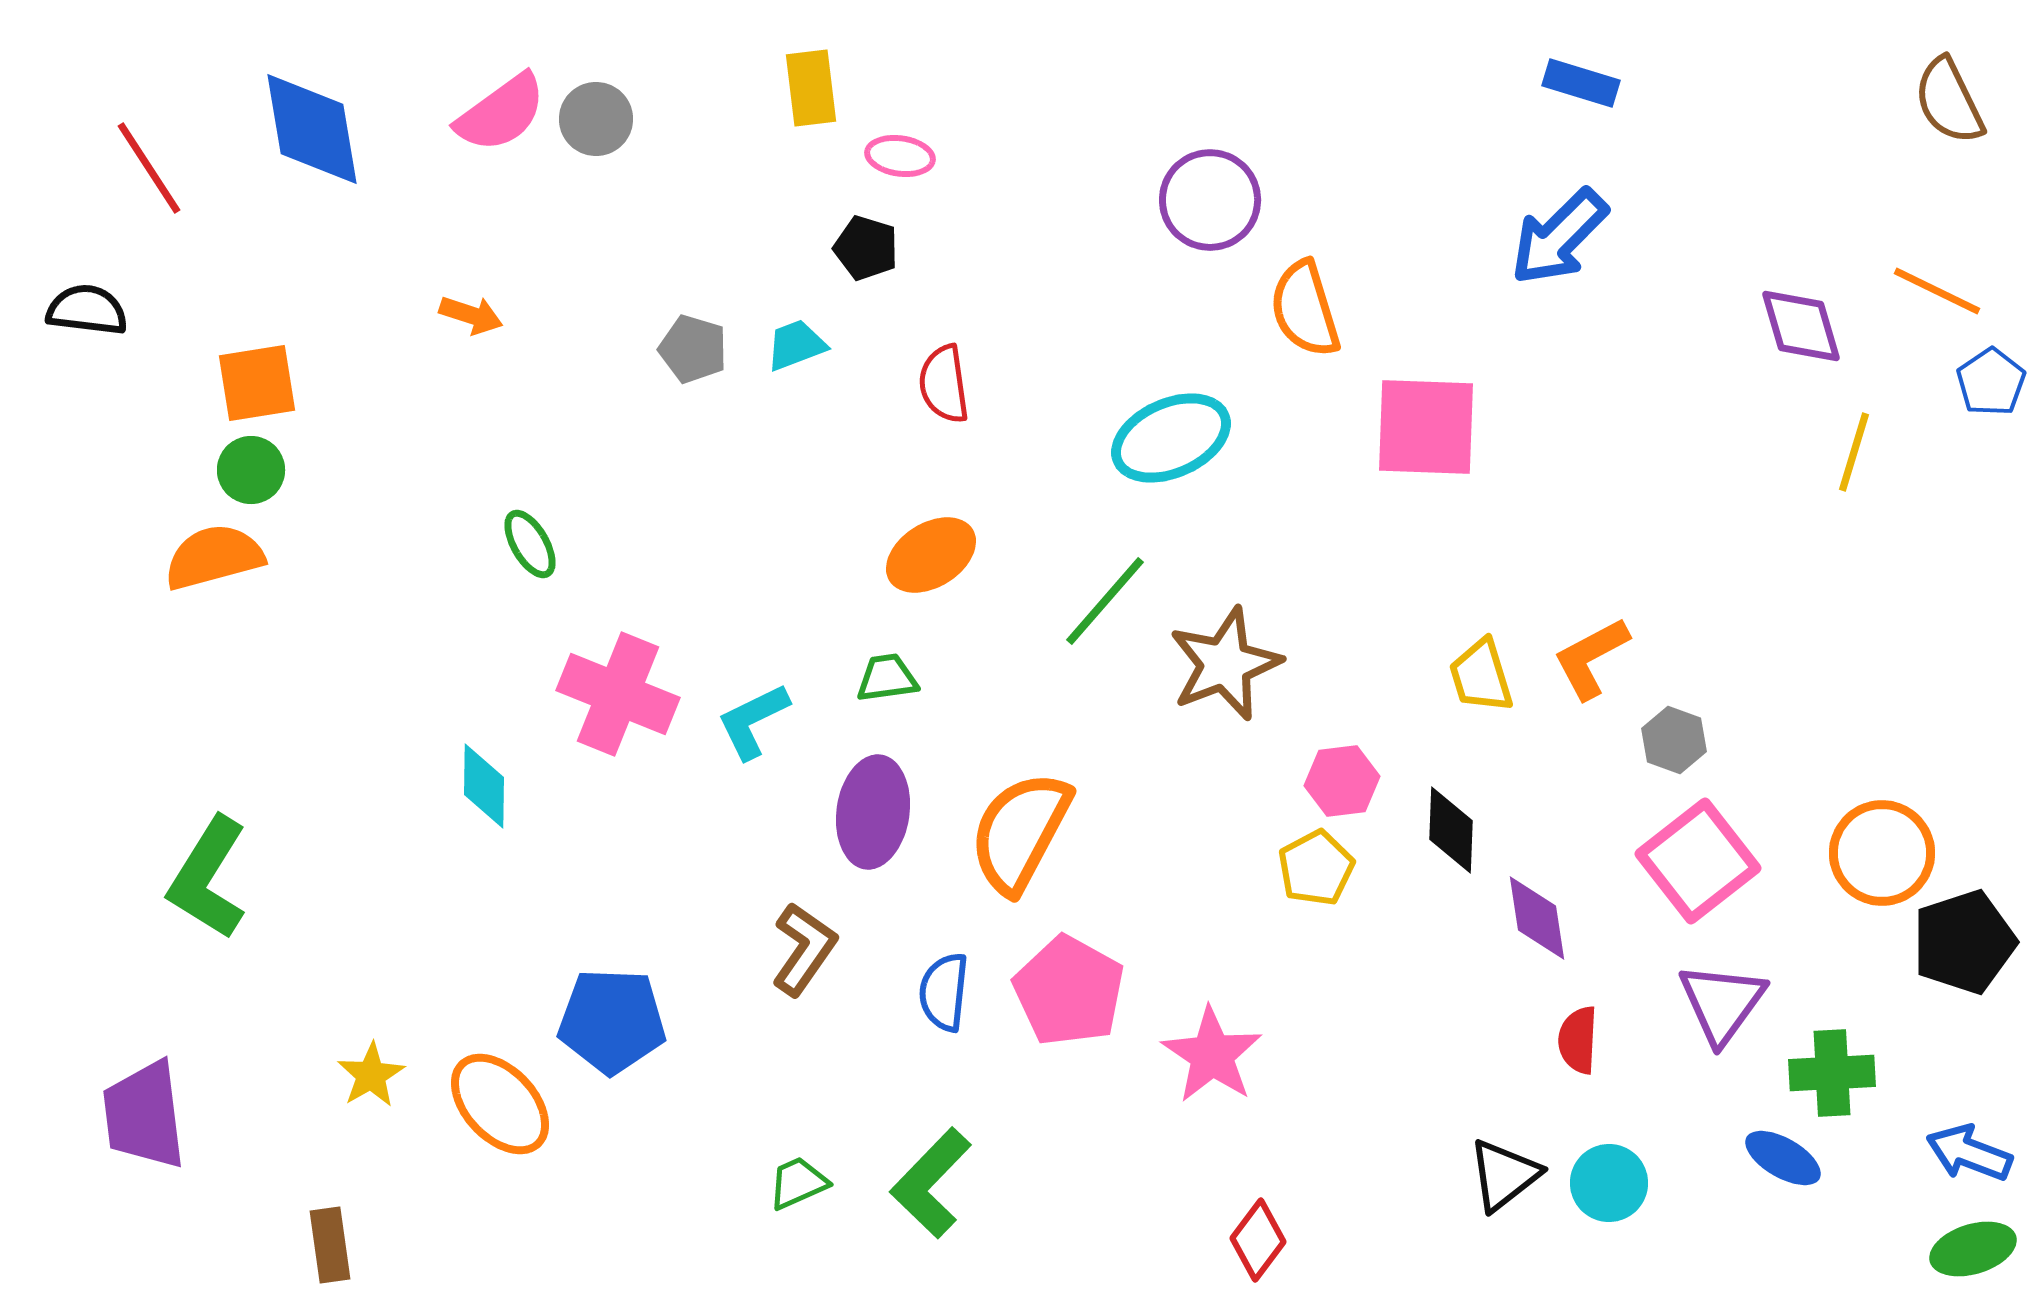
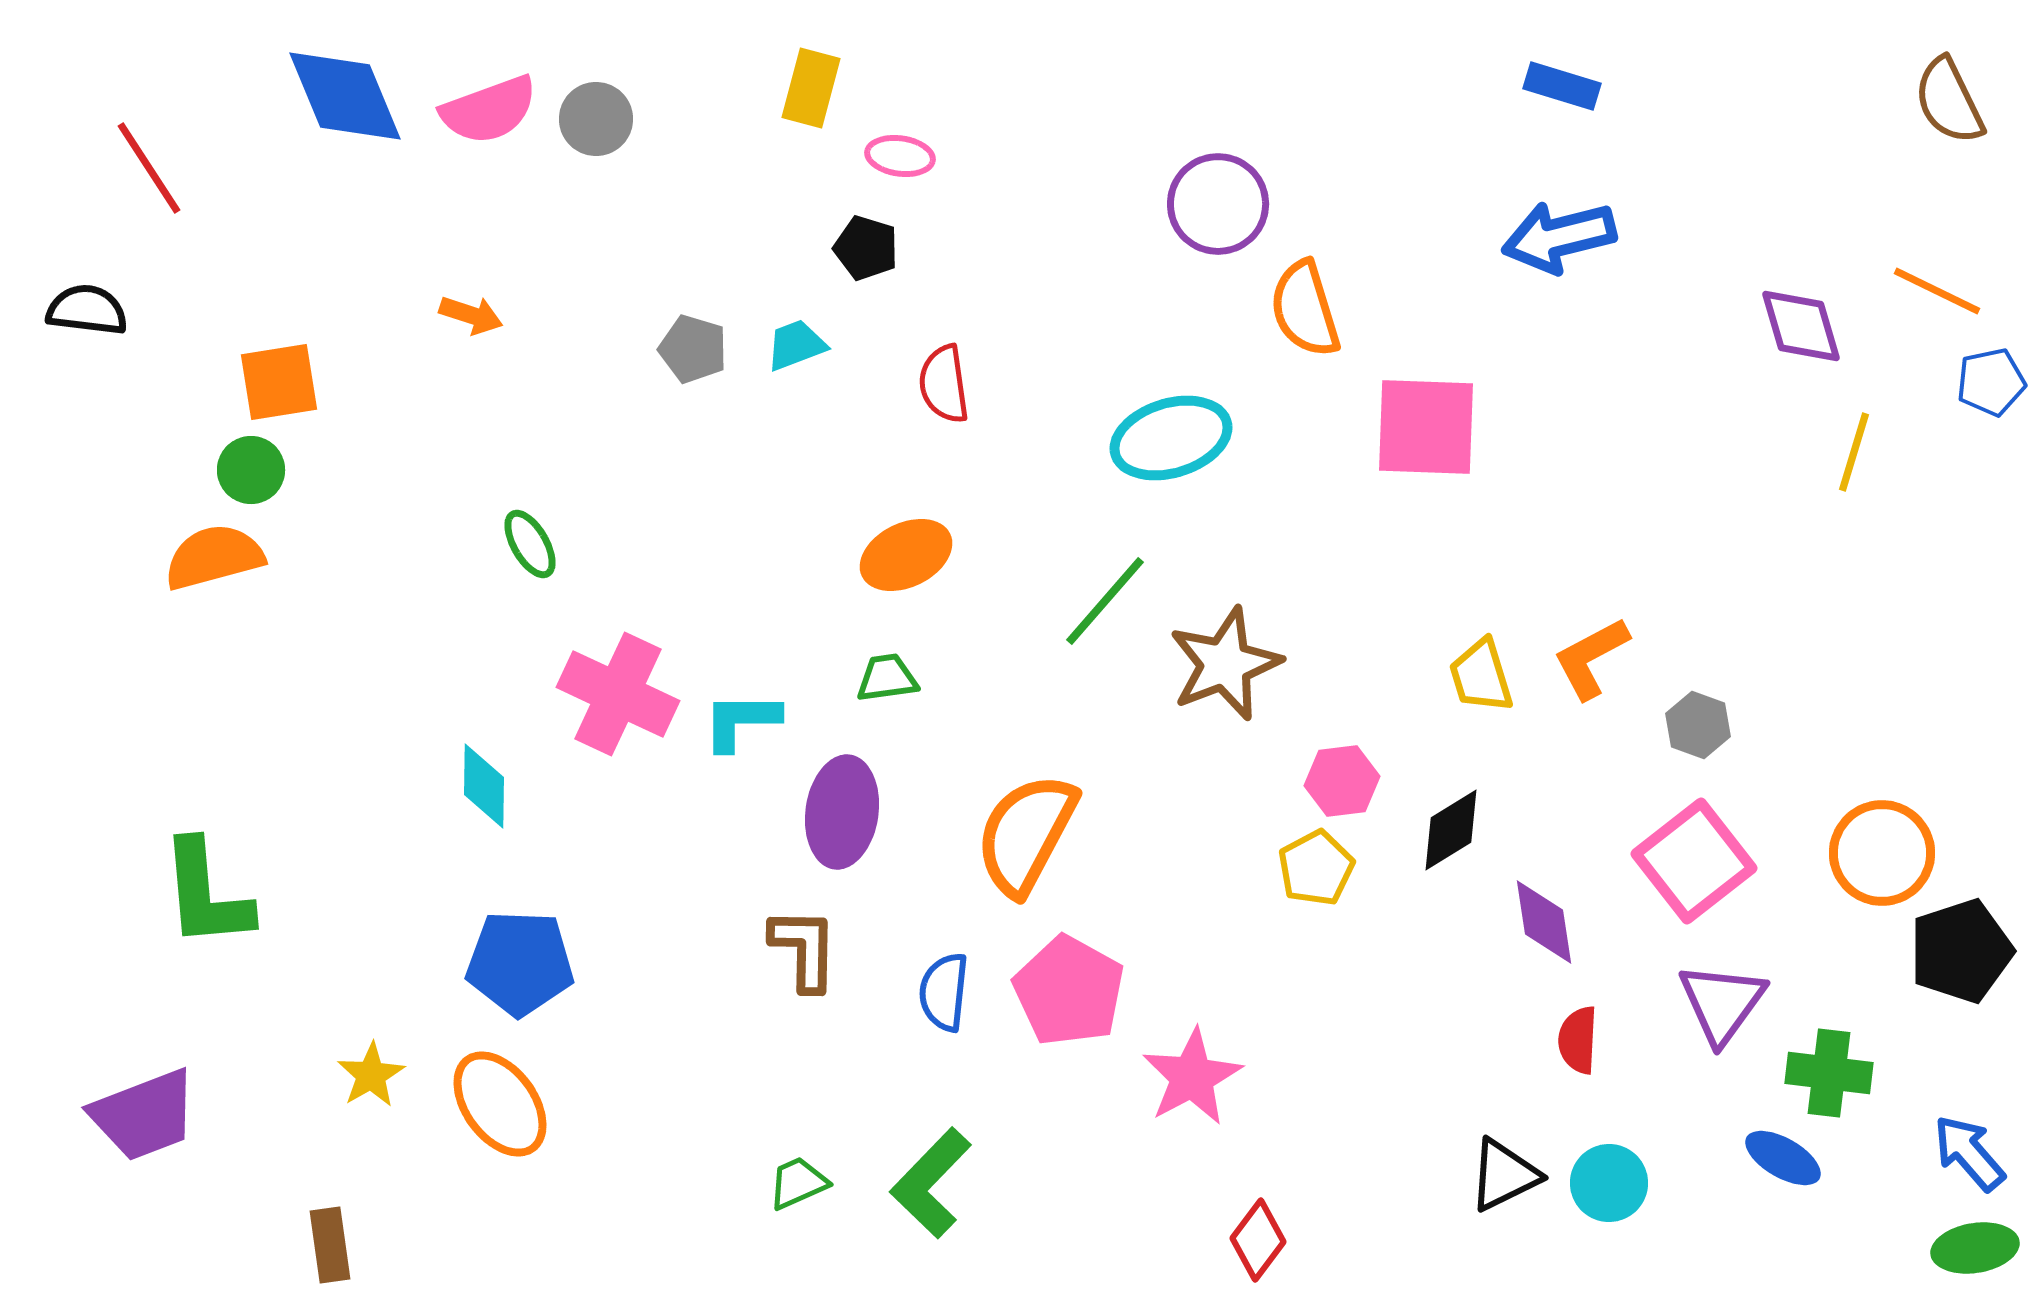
blue rectangle at (1581, 83): moved 19 px left, 3 px down
yellow rectangle at (811, 88): rotated 22 degrees clockwise
pink semicircle at (501, 113): moved 12 px left, 3 px up; rotated 16 degrees clockwise
blue diamond at (312, 129): moved 33 px right, 33 px up; rotated 13 degrees counterclockwise
purple circle at (1210, 200): moved 8 px right, 4 px down
blue arrow at (1559, 237): rotated 31 degrees clockwise
blue pentagon at (1991, 382): rotated 22 degrees clockwise
orange square at (257, 383): moved 22 px right, 1 px up
cyan ellipse at (1171, 438): rotated 7 degrees clockwise
orange ellipse at (931, 555): moved 25 px left; rotated 6 degrees clockwise
pink cross at (618, 694): rotated 3 degrees clockwise
cyan L-shape at (753, 721): moved 12 px left; rotated 26 degrees clockwise
gray hexagon at (1674, 740): moved 24 px right, 15 px up
purple ellipse at (873, 812): moved 31 px left
black diamond at (1451, 830): rotated 56 degrees clockwise
orange semicircle at (1020, 832): moved 6 px right, 2 px down
pink square at (1698, 861): moved 4 px left
green L-shape at (208, 878): moved 2 px left, 16 px down; rotated 37 degrees counterclockwise
purple diamond at (1537, 918): moved 7 px right, 4 px down
black pentagon at (1964, 942): moved 3 px left, 9 px down
brown L-shape at (804, 949): rotated 34 degrees counterclockwise
blue pentagon at (612, 1021): moved 92 px left, 58 px up
pink star at (1212, 1055): moved 20 px left, 22 px down; rotated 10 degrees clockwise
green cross at (1832, 1073): moved 3 px left; rotated 10 degrees clockwise
orange ellipse at (500, 1104): rotated 7 degrees clockwise
purple trapezoid at (144, 1115): rotated 104 degrees counterclockwise
blue arrow at (1969, 1153): rotated 28 degrees clockwise
black triangle at (1504, 1175): rotated 12 degrees clockwise
green ellipse at (1973, 1249): moved 2 px right, 1 px up; rotated 8 degrees clockwise
